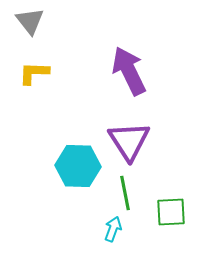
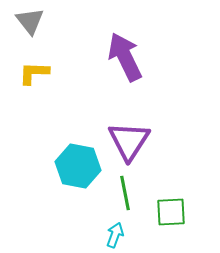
purple arrow: moved 4 px left, 14 px up
purple triangle: rotated 6 degrees clockwise
cyan hexagon: rotated 9 degrees clockwise
cyan arrow: moved 2 px right, 6 px down
